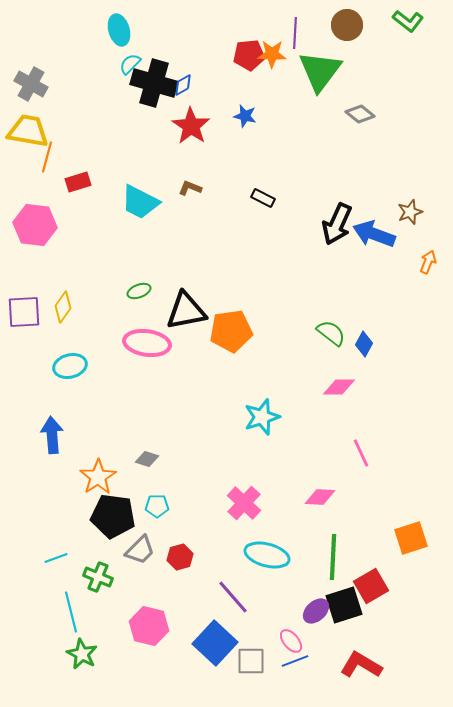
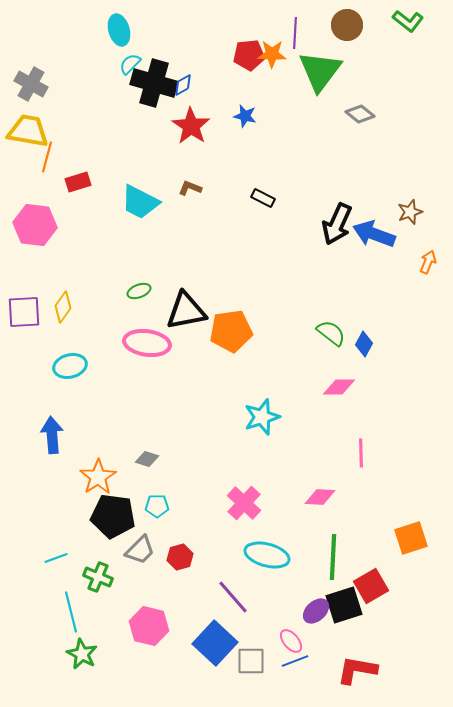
pink line at (361, 453): rotated 24 degrees clockwise
red L-shape at (361, 665): moved 4 px left, 5 px down; rotated 21 degrees counterclockwise
